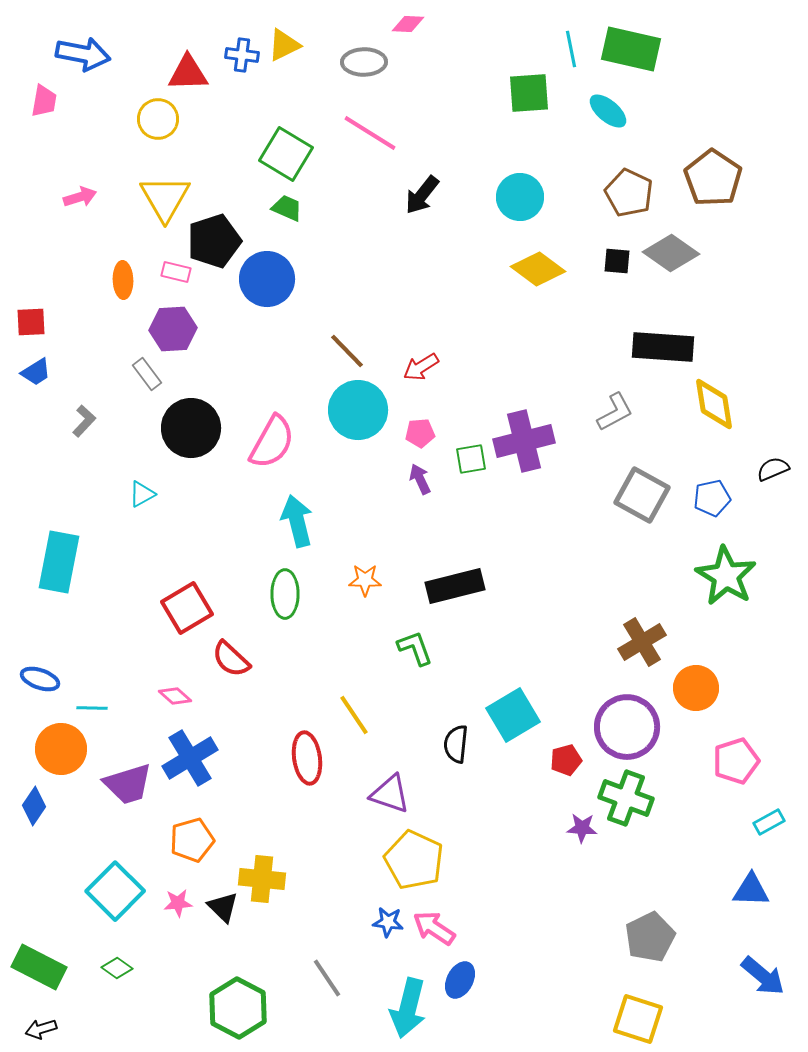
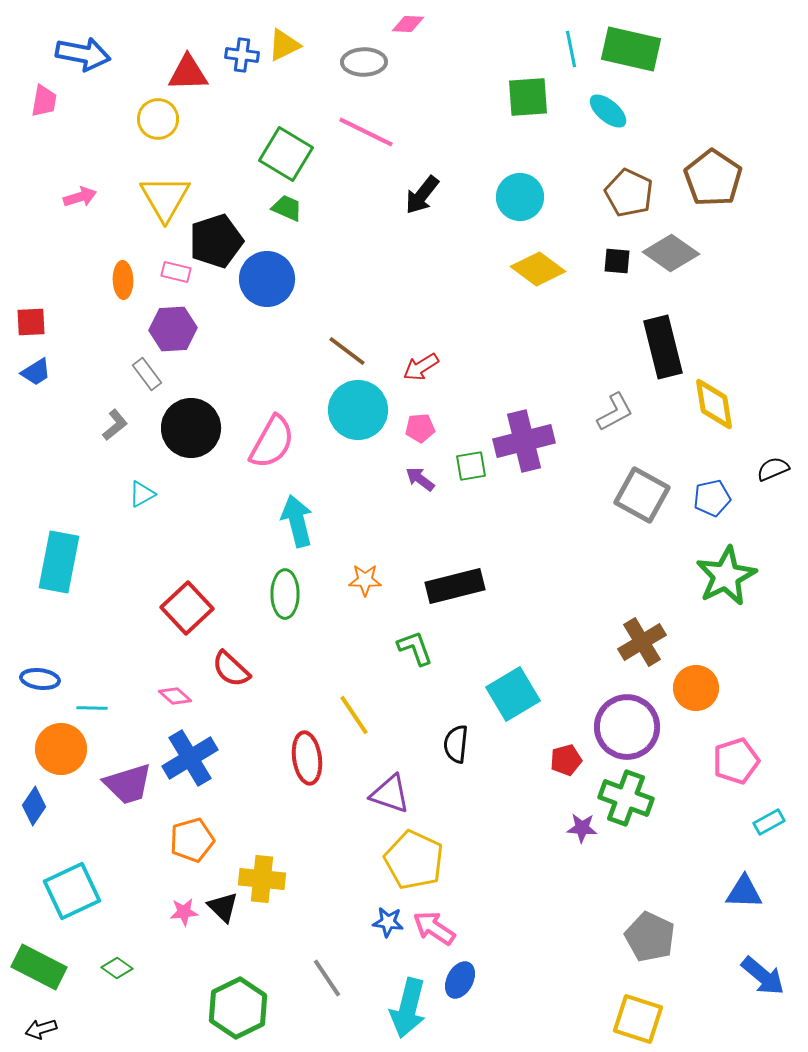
green square at (529, 93): moved 1 px left, 4 px down
pink line at (370, 133): moved 4 px left, 1 px up; rotated 6 degrees counterclockwise
black pentagon at (214, 241): moved 2 px right
black rectangle at (663, 347): rotated 72 degrees clockwise
brown line at (347, 351): rotated 9 degrees counterclockwise
gray L-shape at (84, 421): moved 31 px right, 4 px down; rotated 8 degrees clockwise
pink pentagon at (420, 433): moved 5 px up
green square at (471, 459): moved 7 px down
purple arrow at (420, 479): rotated 28 degrees counterclockwise
green star at (726, 576): rotated 14 degrees clockwise
red square at (187, 608): rotated 12 degrees counterclockwise
red semicircle at (231, 659): moved 10 px down
blue ellipse at (40, 679): rotated 12 degrees counterclockwise
cyan square at (513, 715): moved 21 px up
blue triangle at (751, 890): moved 7 px left, 2 px down
cyan square at (115, 891): moved 43 px left; rotated 20 degrees clockwise
pink star at (178, 903): moved 6 px right, 9 px down
gray pentagon at (650, 937): rotated 21 degrees counterclockwise
green hexagon at (238, 1008): rotated 6 degrees clockwise
